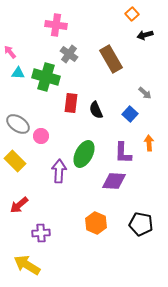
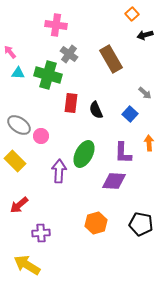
green cross: moved 2 px right, 2 px up
gray ellipse: moved 1 px right, 1 px down
orange hexagon: rotated 20 degrees clockwise
